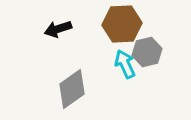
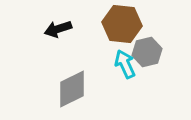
brown hexagon: rotated 9 degrees clockwise
gray diamond: rotated 9 degrees clockwise
